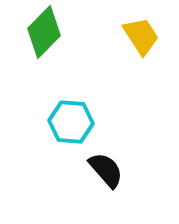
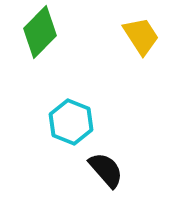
green diamond: moved 4 px left
cyan hexagon: rotated 18 degrees clockwise
